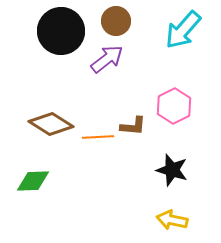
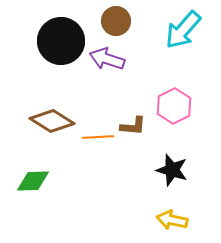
black circle: moved 10 px down
purple arrow: rotated 124 degrees counterclockwise
brown diamond: moved 1 px right, 3 px up
